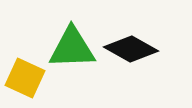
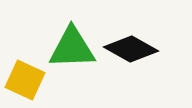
yellow square: moved 2 px down
